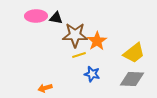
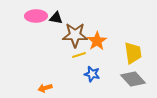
yellow trapezoid: moved 1 px left; rotated 60 degrees counterclockwise
gray diamond: moved 1 px right; rotated 45 degrees clockwise
